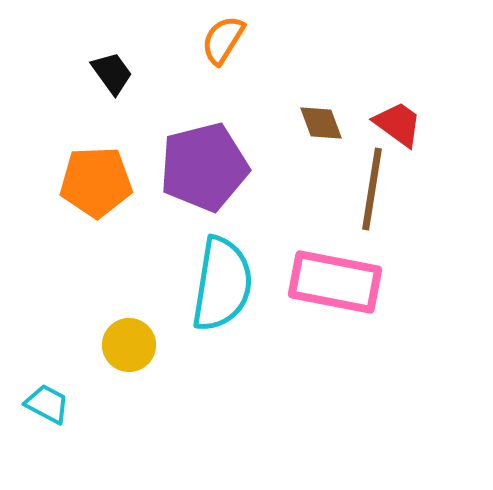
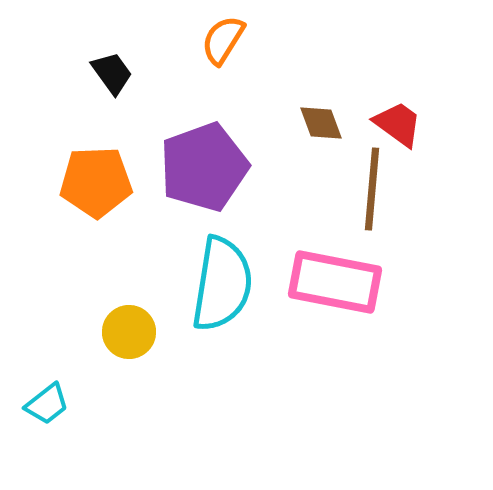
purple pentagon: rotated 6 degrees counterclockwise
brown line: rotated 4 degrees counterclockwise
yellow circle: moved 13 px up
cyan trapezoid: rotated 114 degrees clockwise
